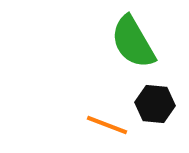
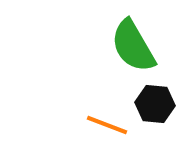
green semicircle: moved 4 px down
